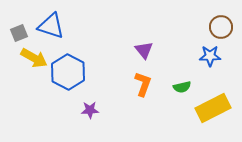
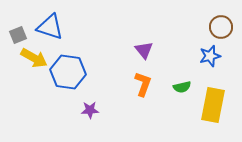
blue triangle: moved 1 px left, 1 px down
gray square: moved 1 px left, 2 px down
blue star: rotated 15 degrees counterclockwise
blue hexagon: rotated 20 degrees counterclockwise
yellow rectangle: moved 3 px up; rotated 52 degrees counterclockwise
